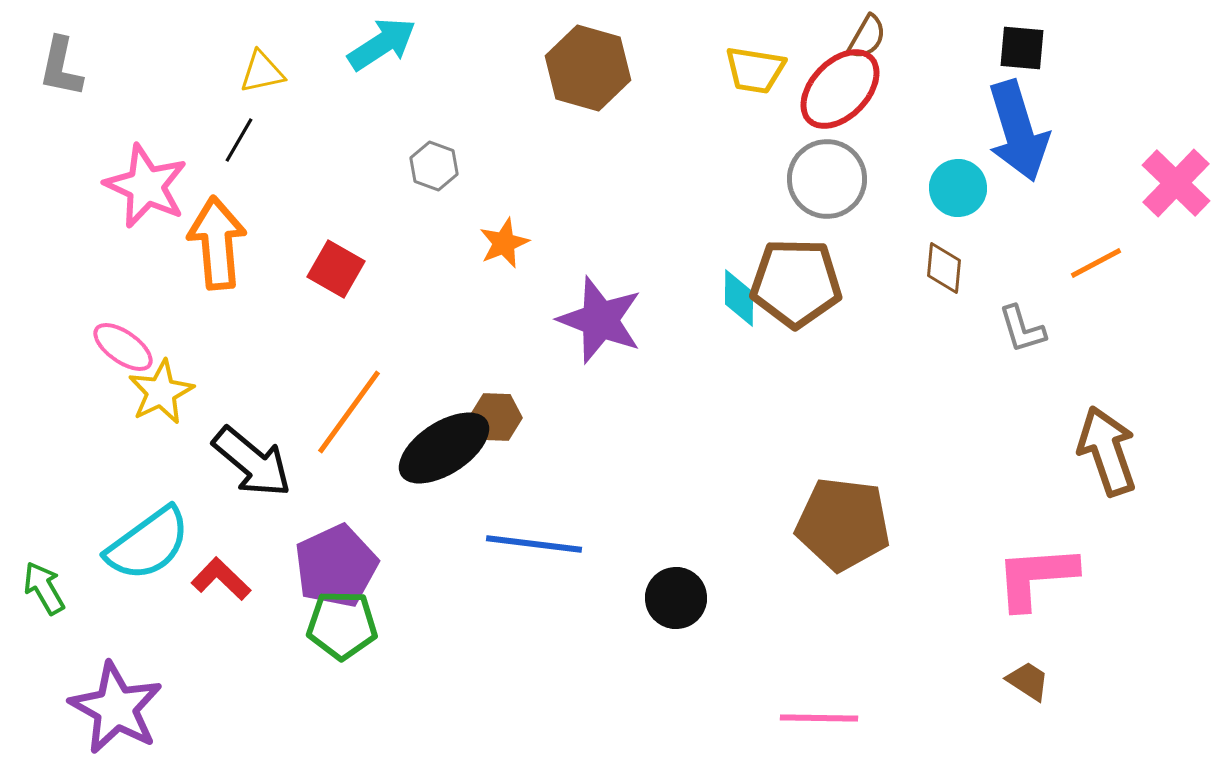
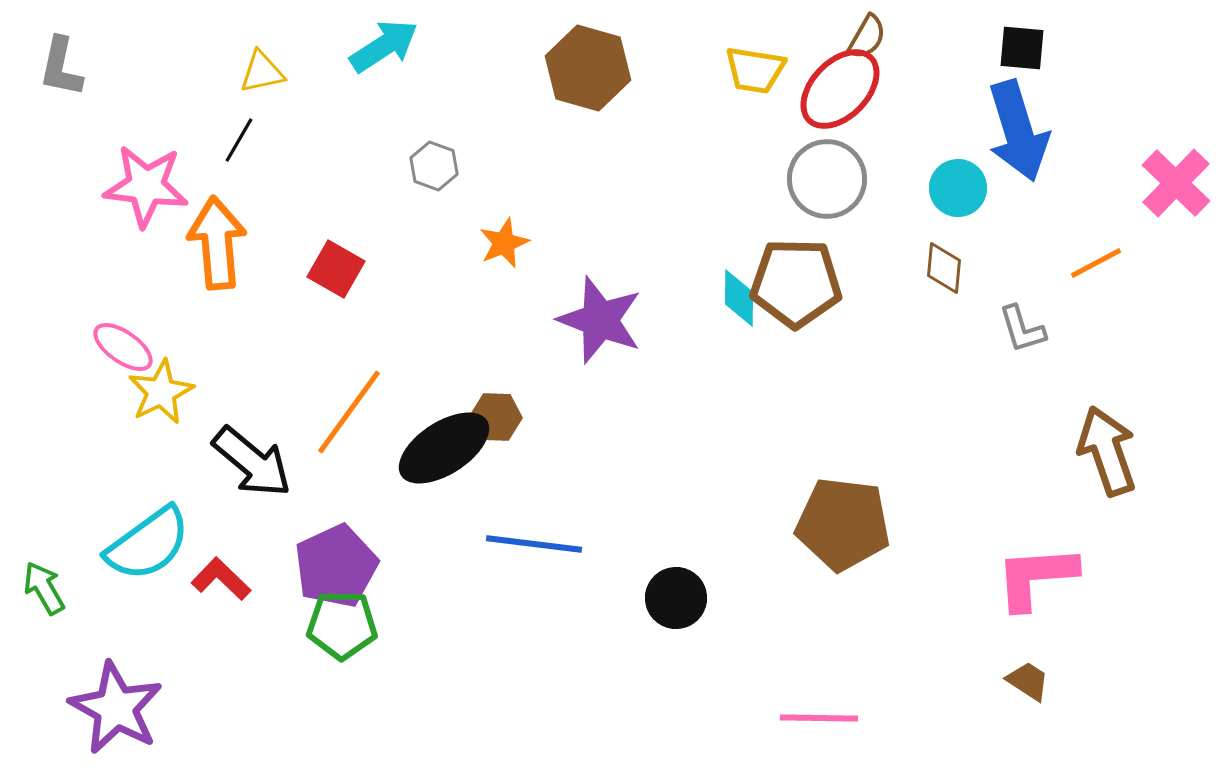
cyan arrow at (382, 44): moved 2 px right, 2 px down
pink star at (146, 186): rotated 18 degrees counterclockwise
